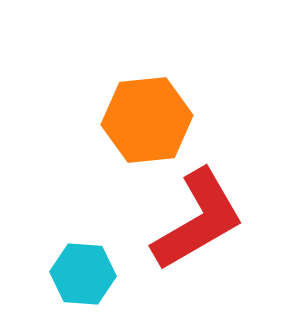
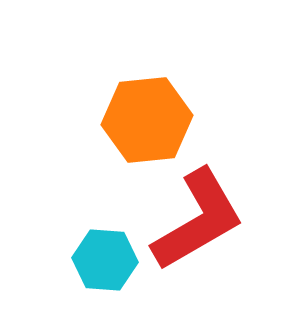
cyan hexagon: moved 22 px right, 14 px up
